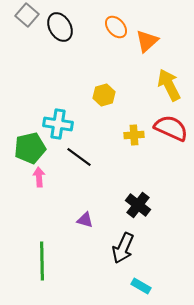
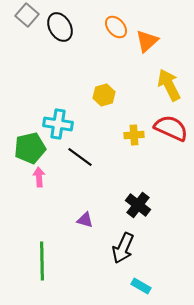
black line: moved 1 px right
